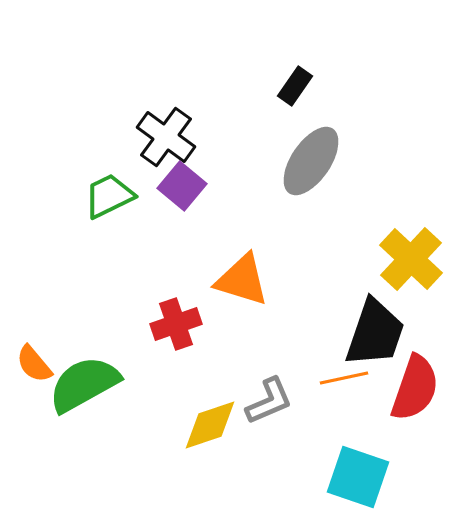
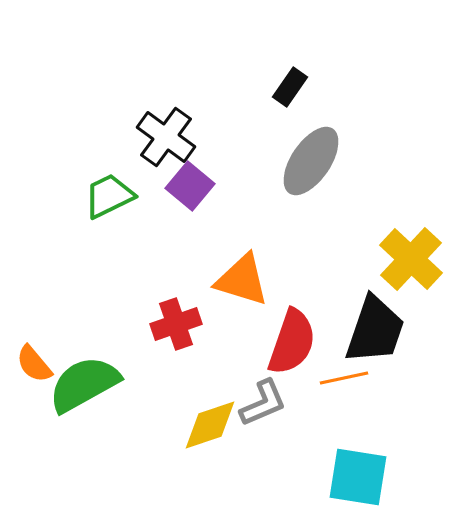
black rectangle: moved 5 px left, 1 px down
purple square: moved 8 px right
black trapezoid: moved 3 px up
red semicircle: moved 123 px left, 46 px up
gray L-shape: moved 6 px left, 2 px down
cyan square: rotated 10 degrees counterclockwise
